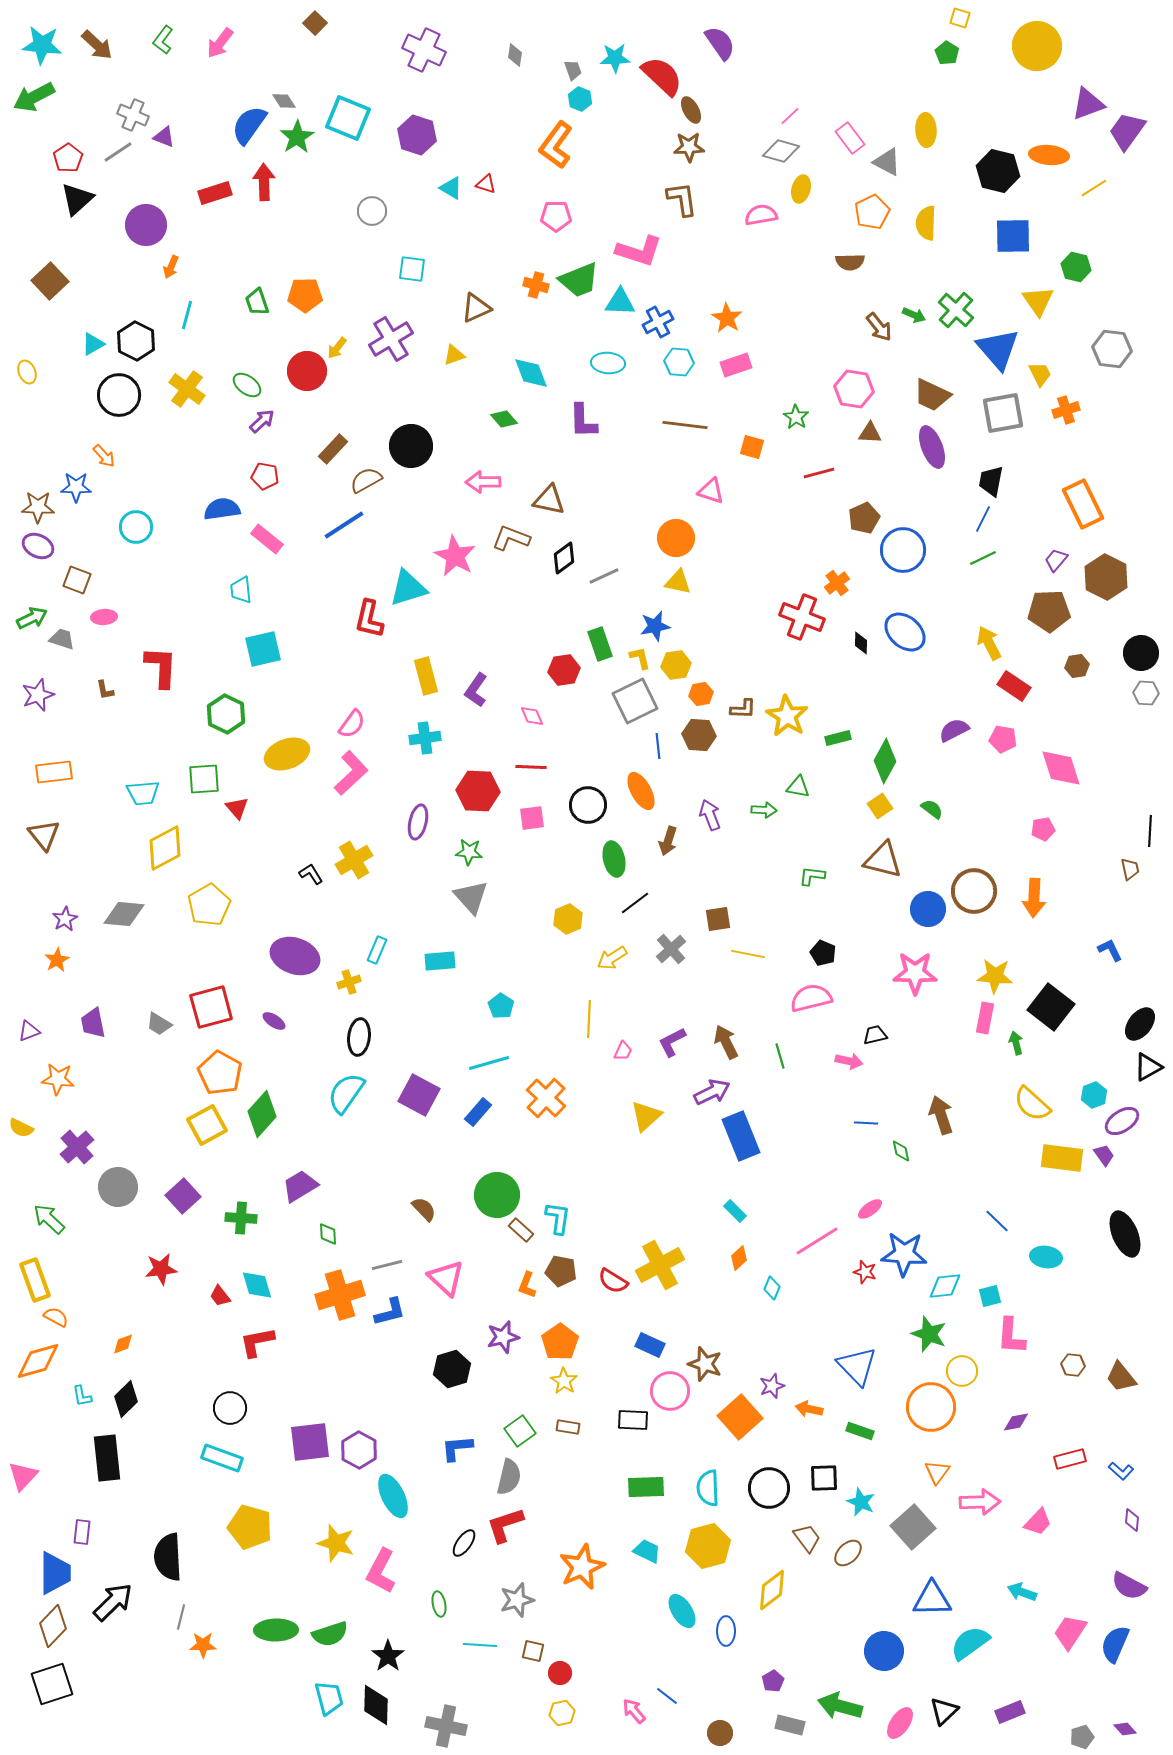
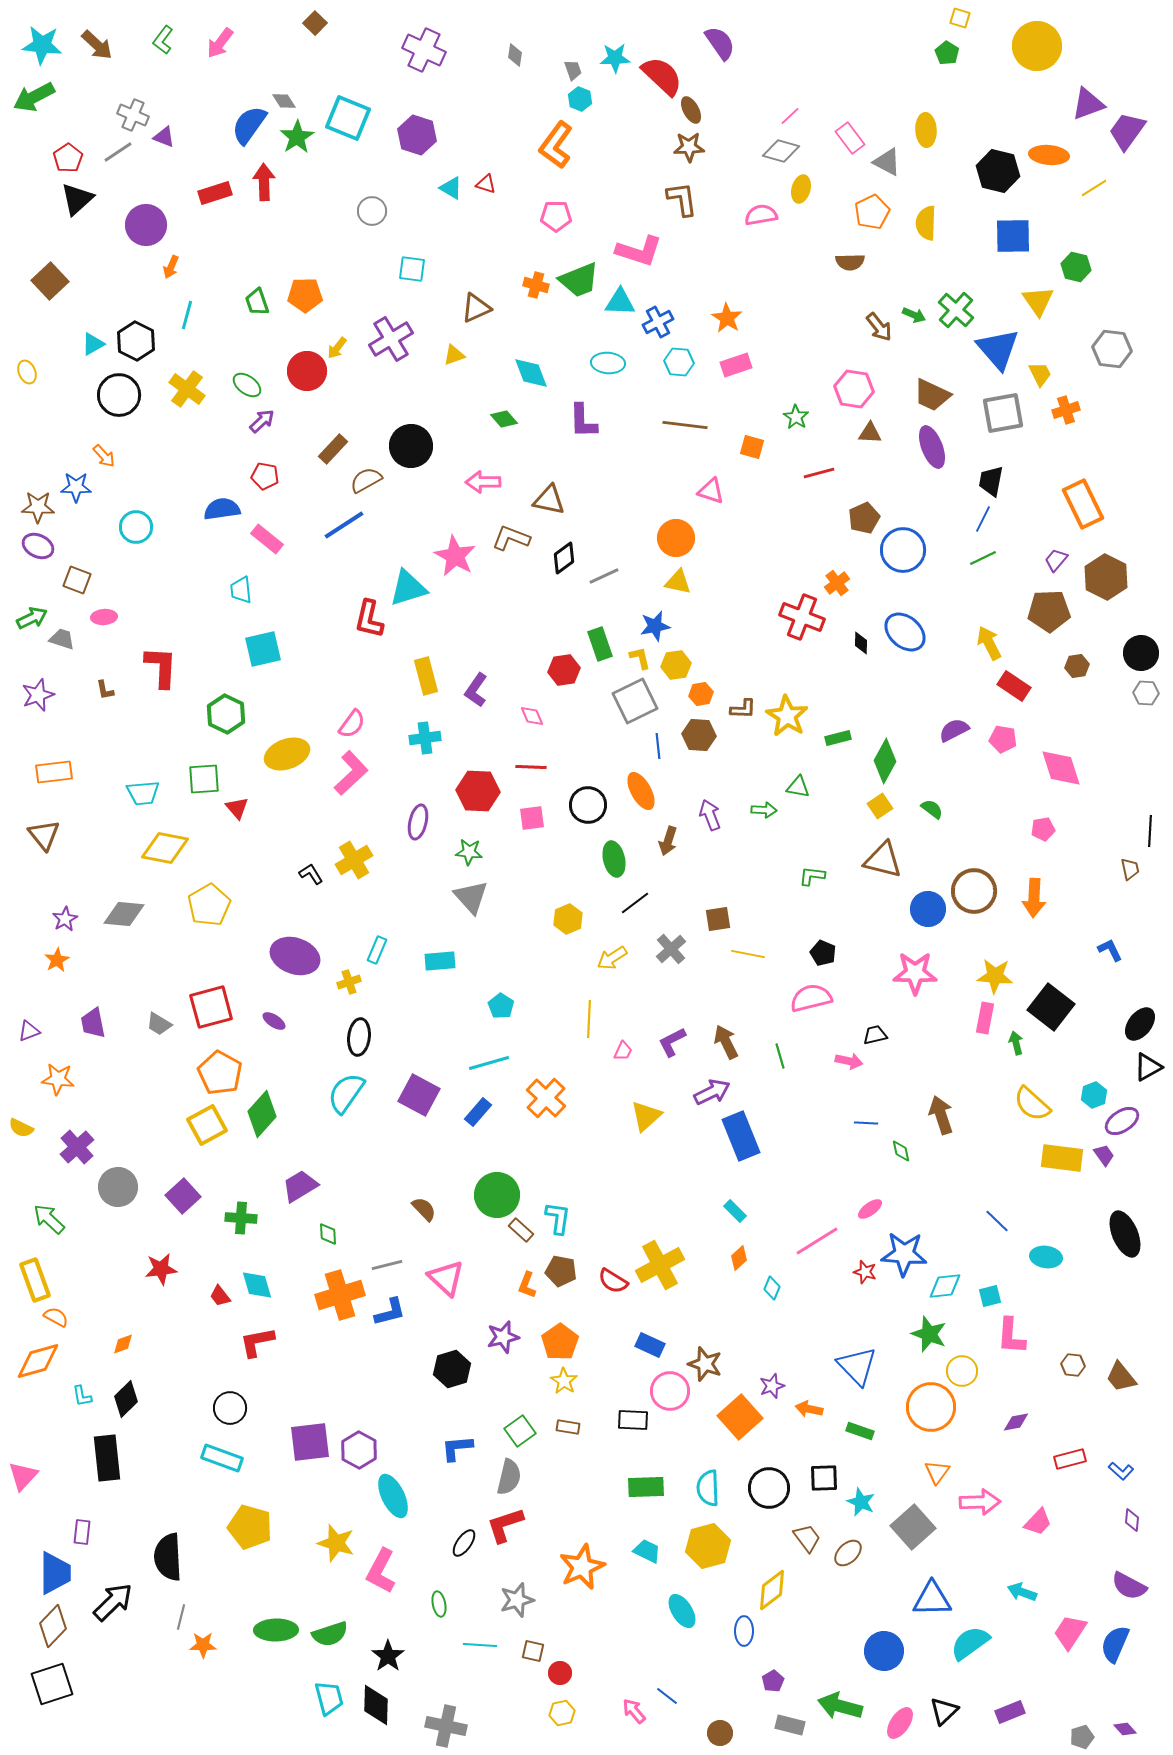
yellow diamond at (165, 848): rotated 39 degrees clockwise
blue ellipse at (726, 1631): moved 18 px right
